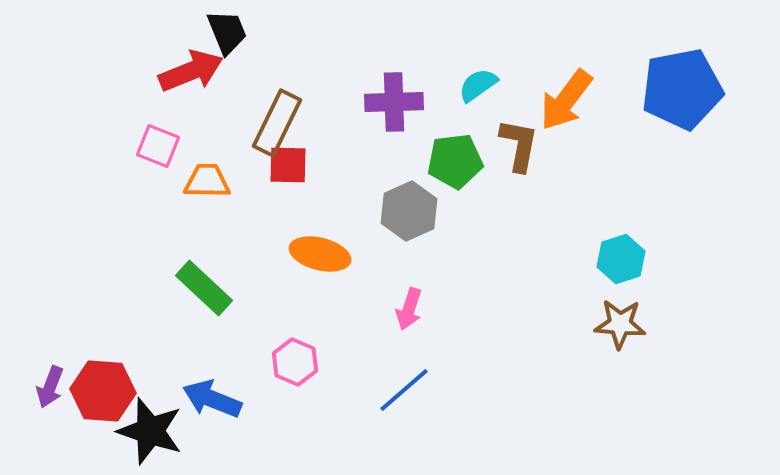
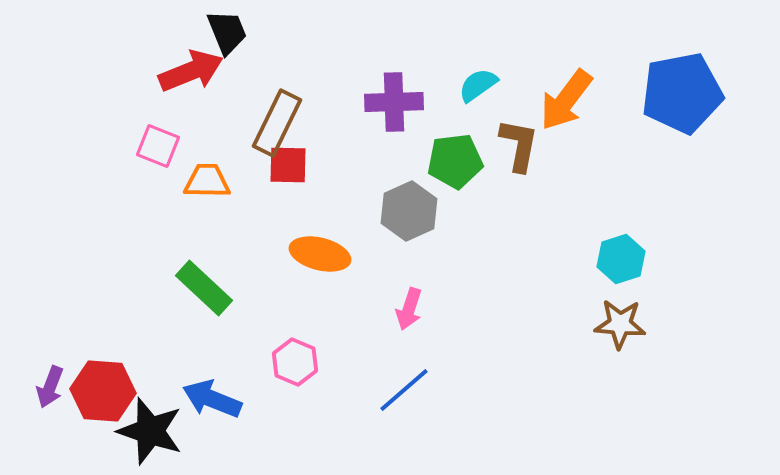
blue pentagon: moved 4 px down
